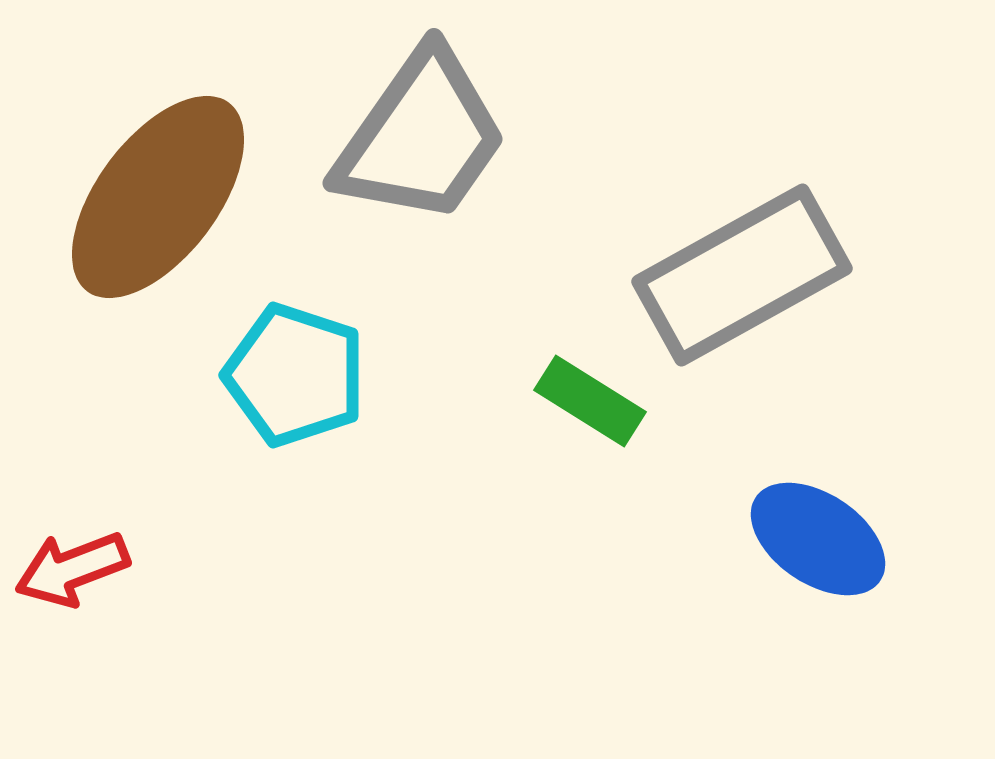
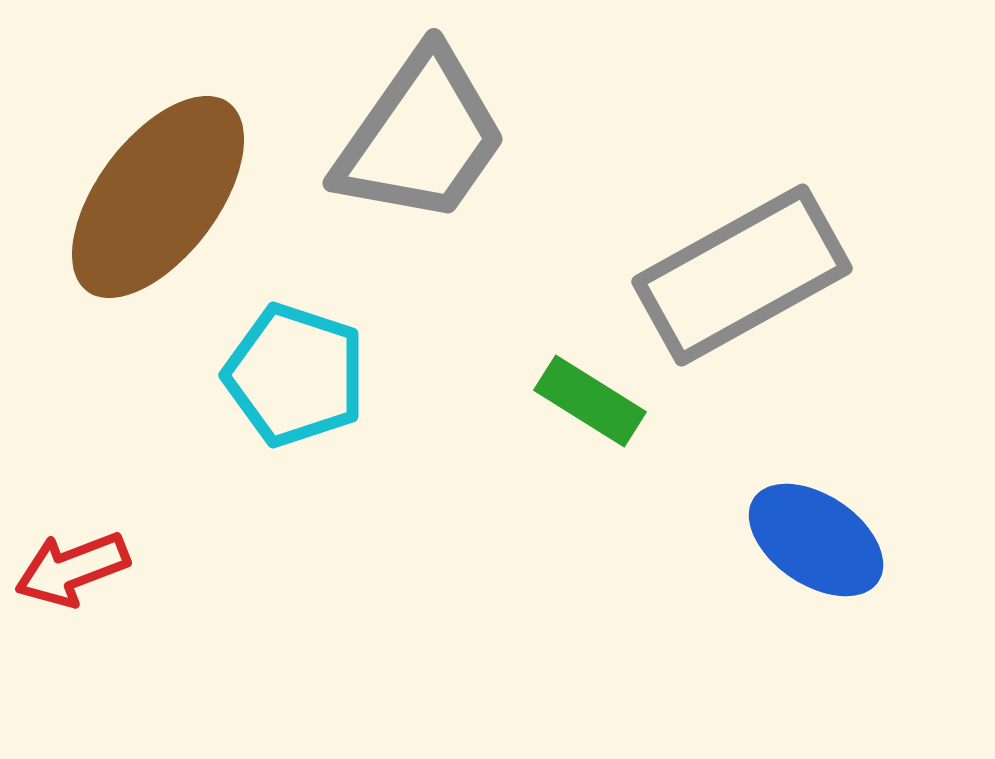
blue ellipse: moved 2 px left, 1 px down
